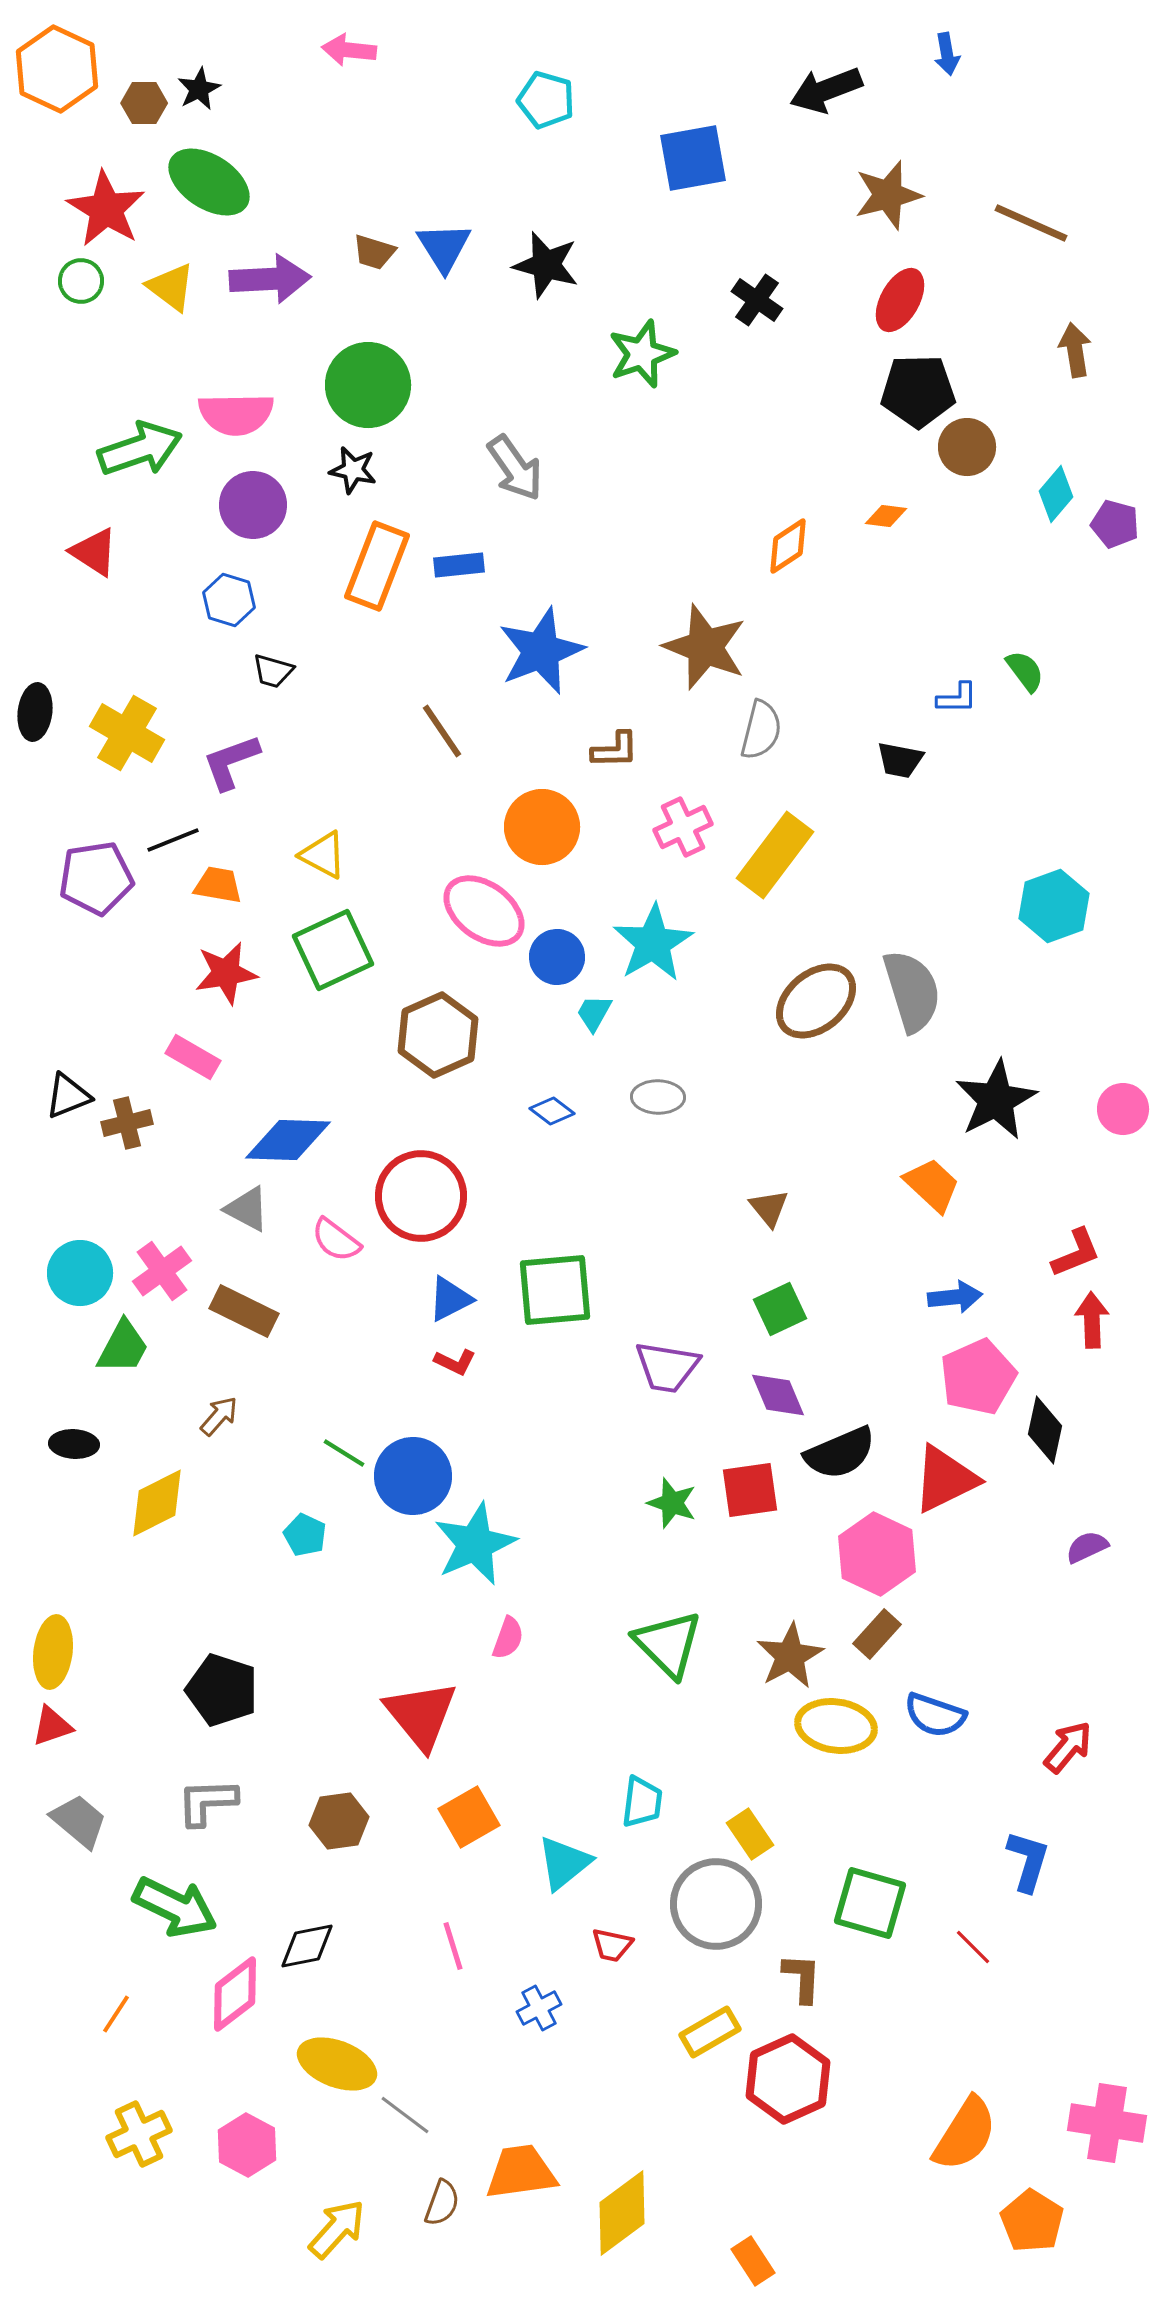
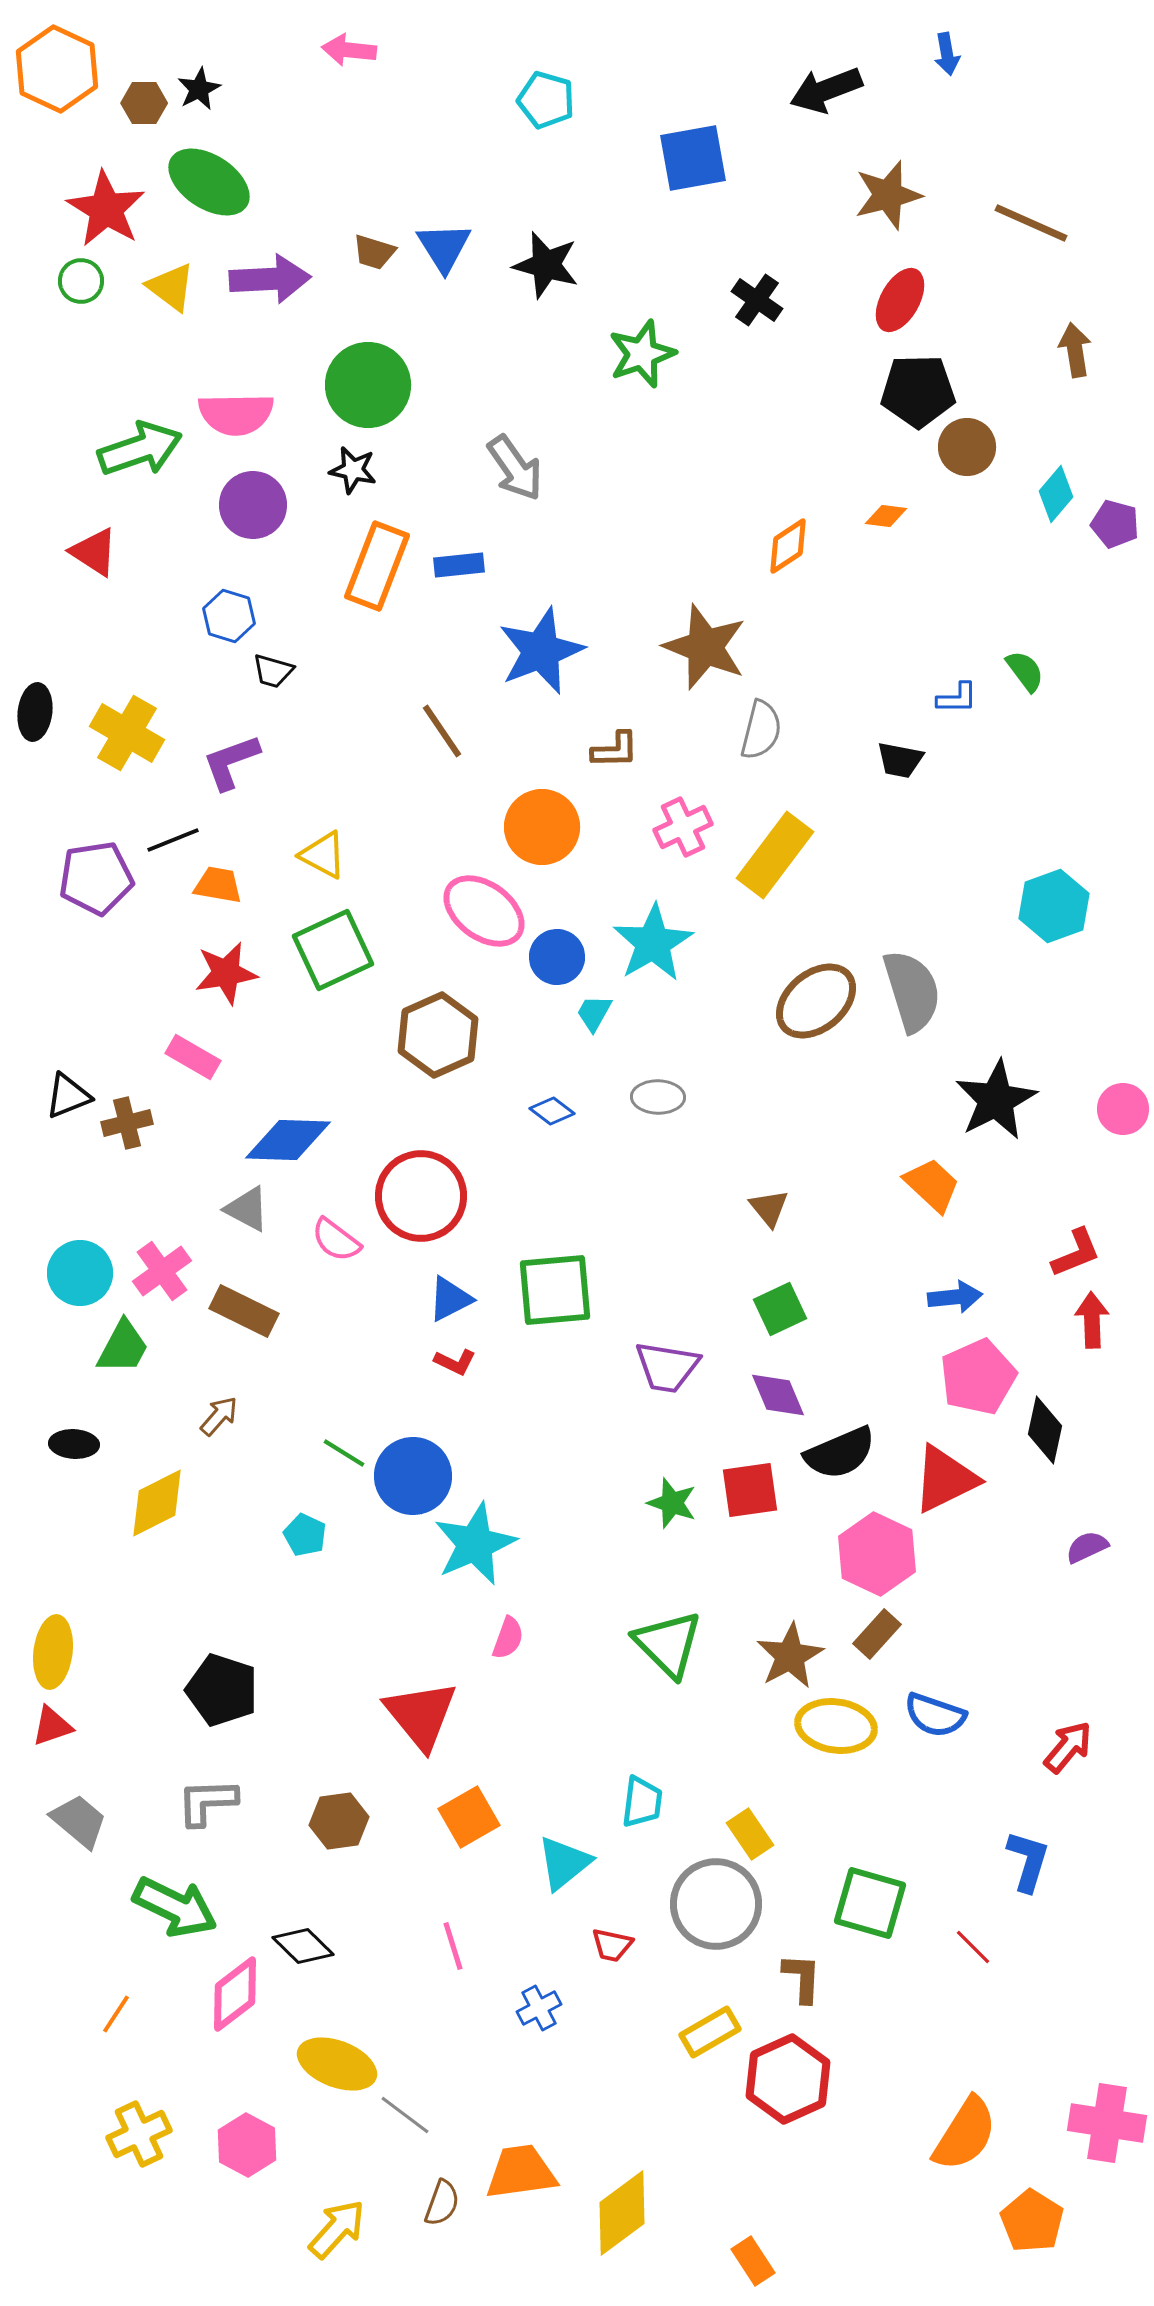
blue hexagon at (229, 600): moved 16 px down
black diamond at (307, 1946): moved 4 px left; rotated 56 degrees clockwise
